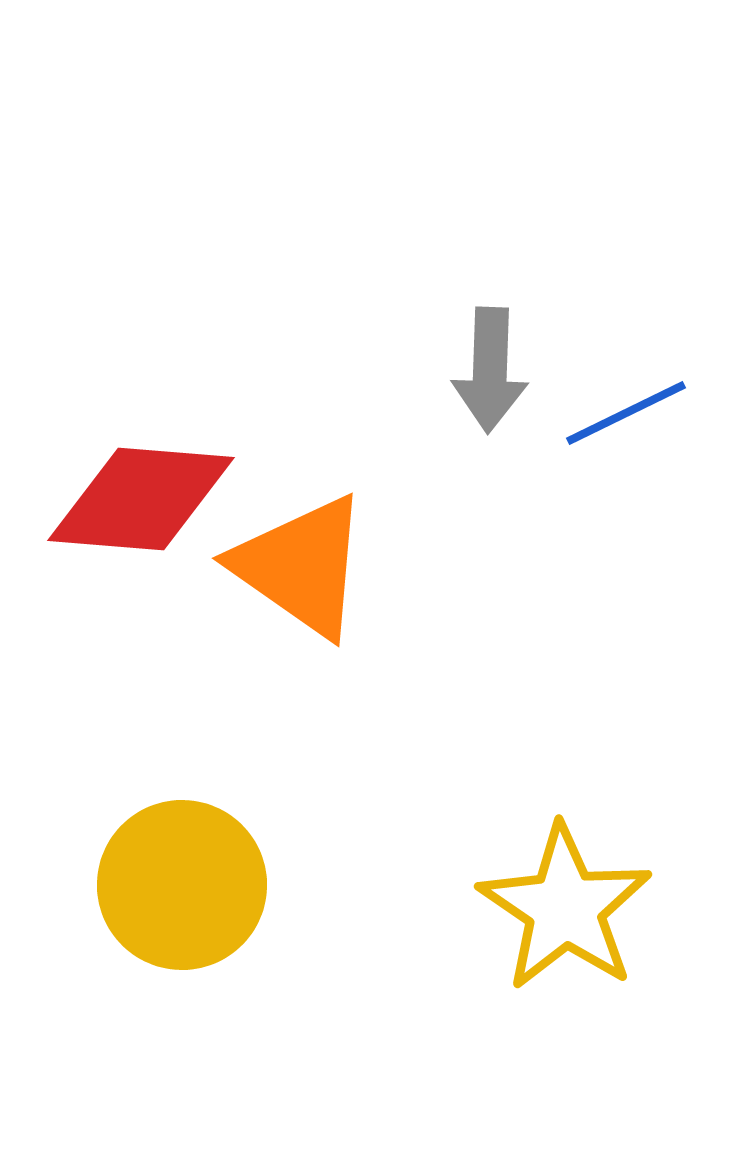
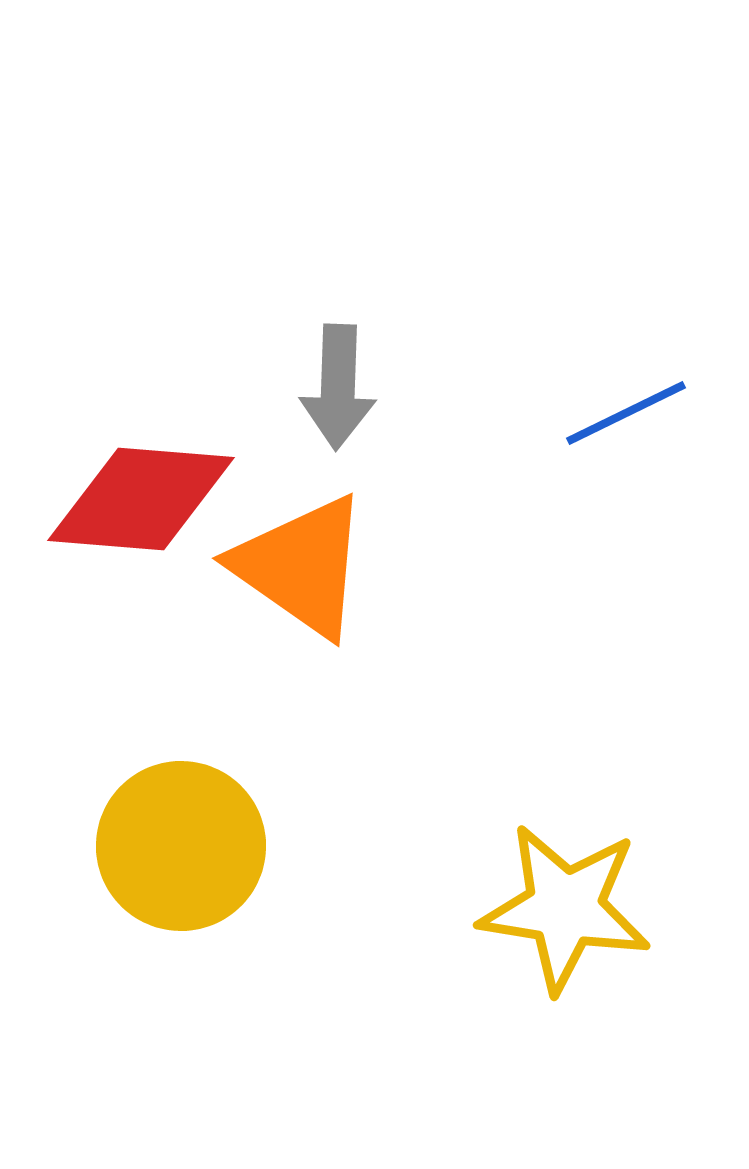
gray arrow: moved 152 px left, 17 px down
yellow circle: moved 1 px left, 39 px up
yellow star: rotated 25 degrees counterclockwise
